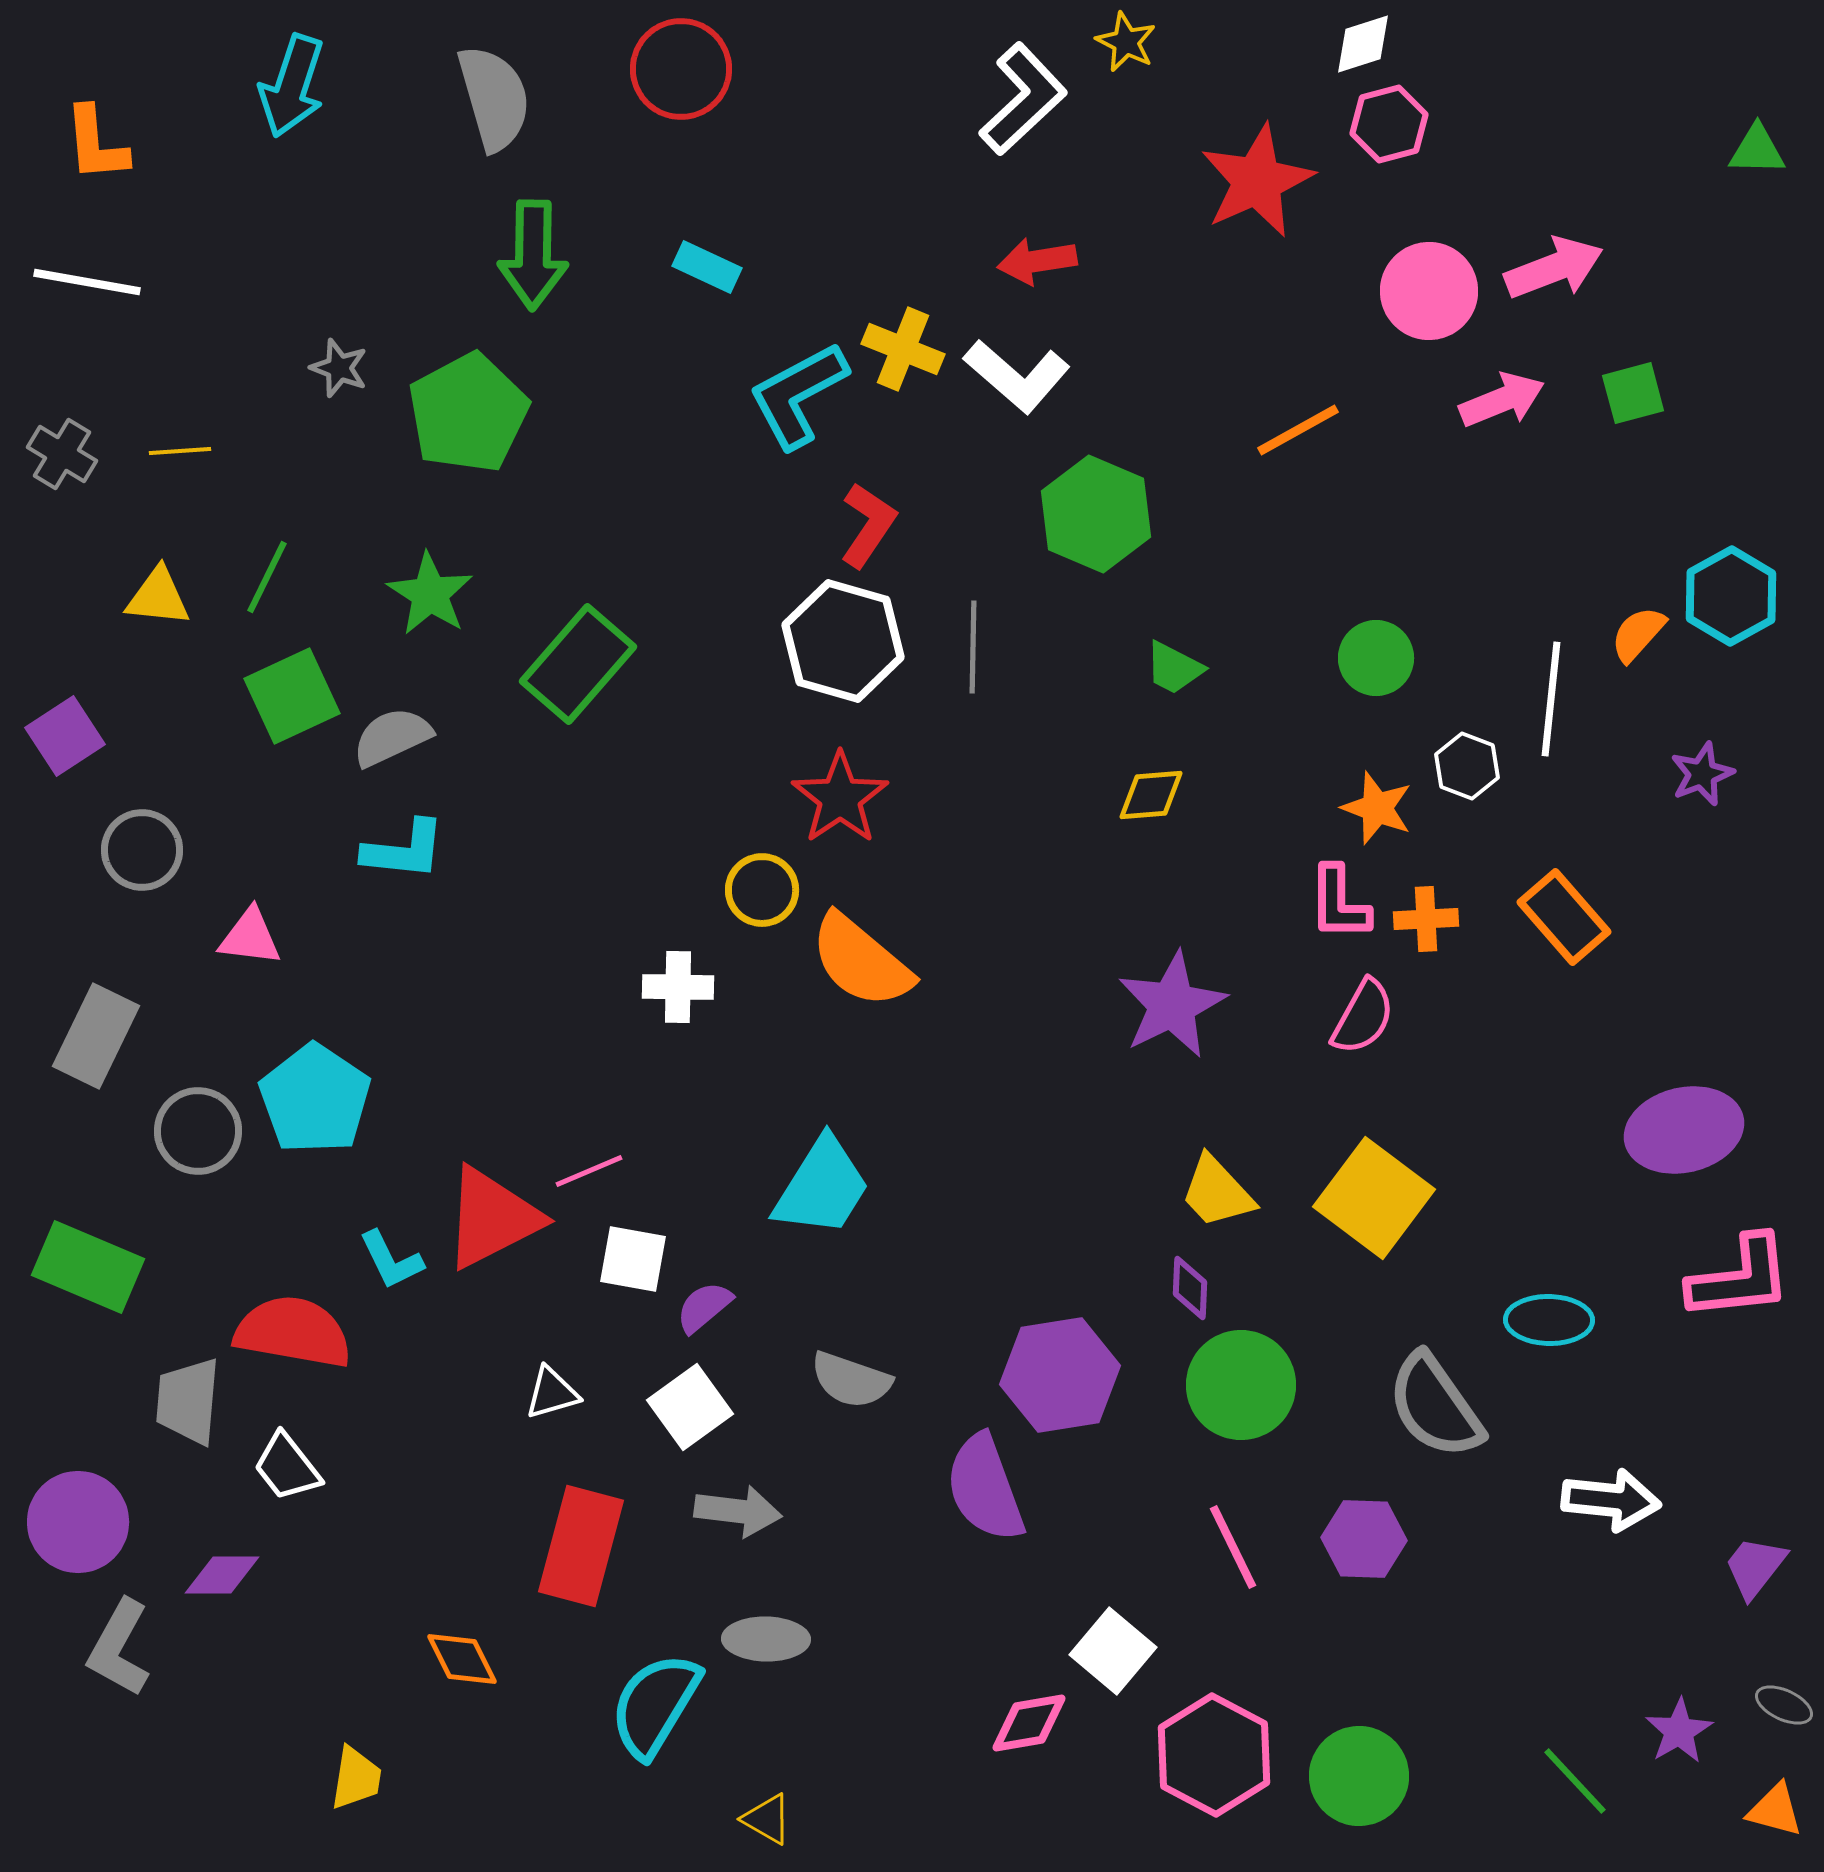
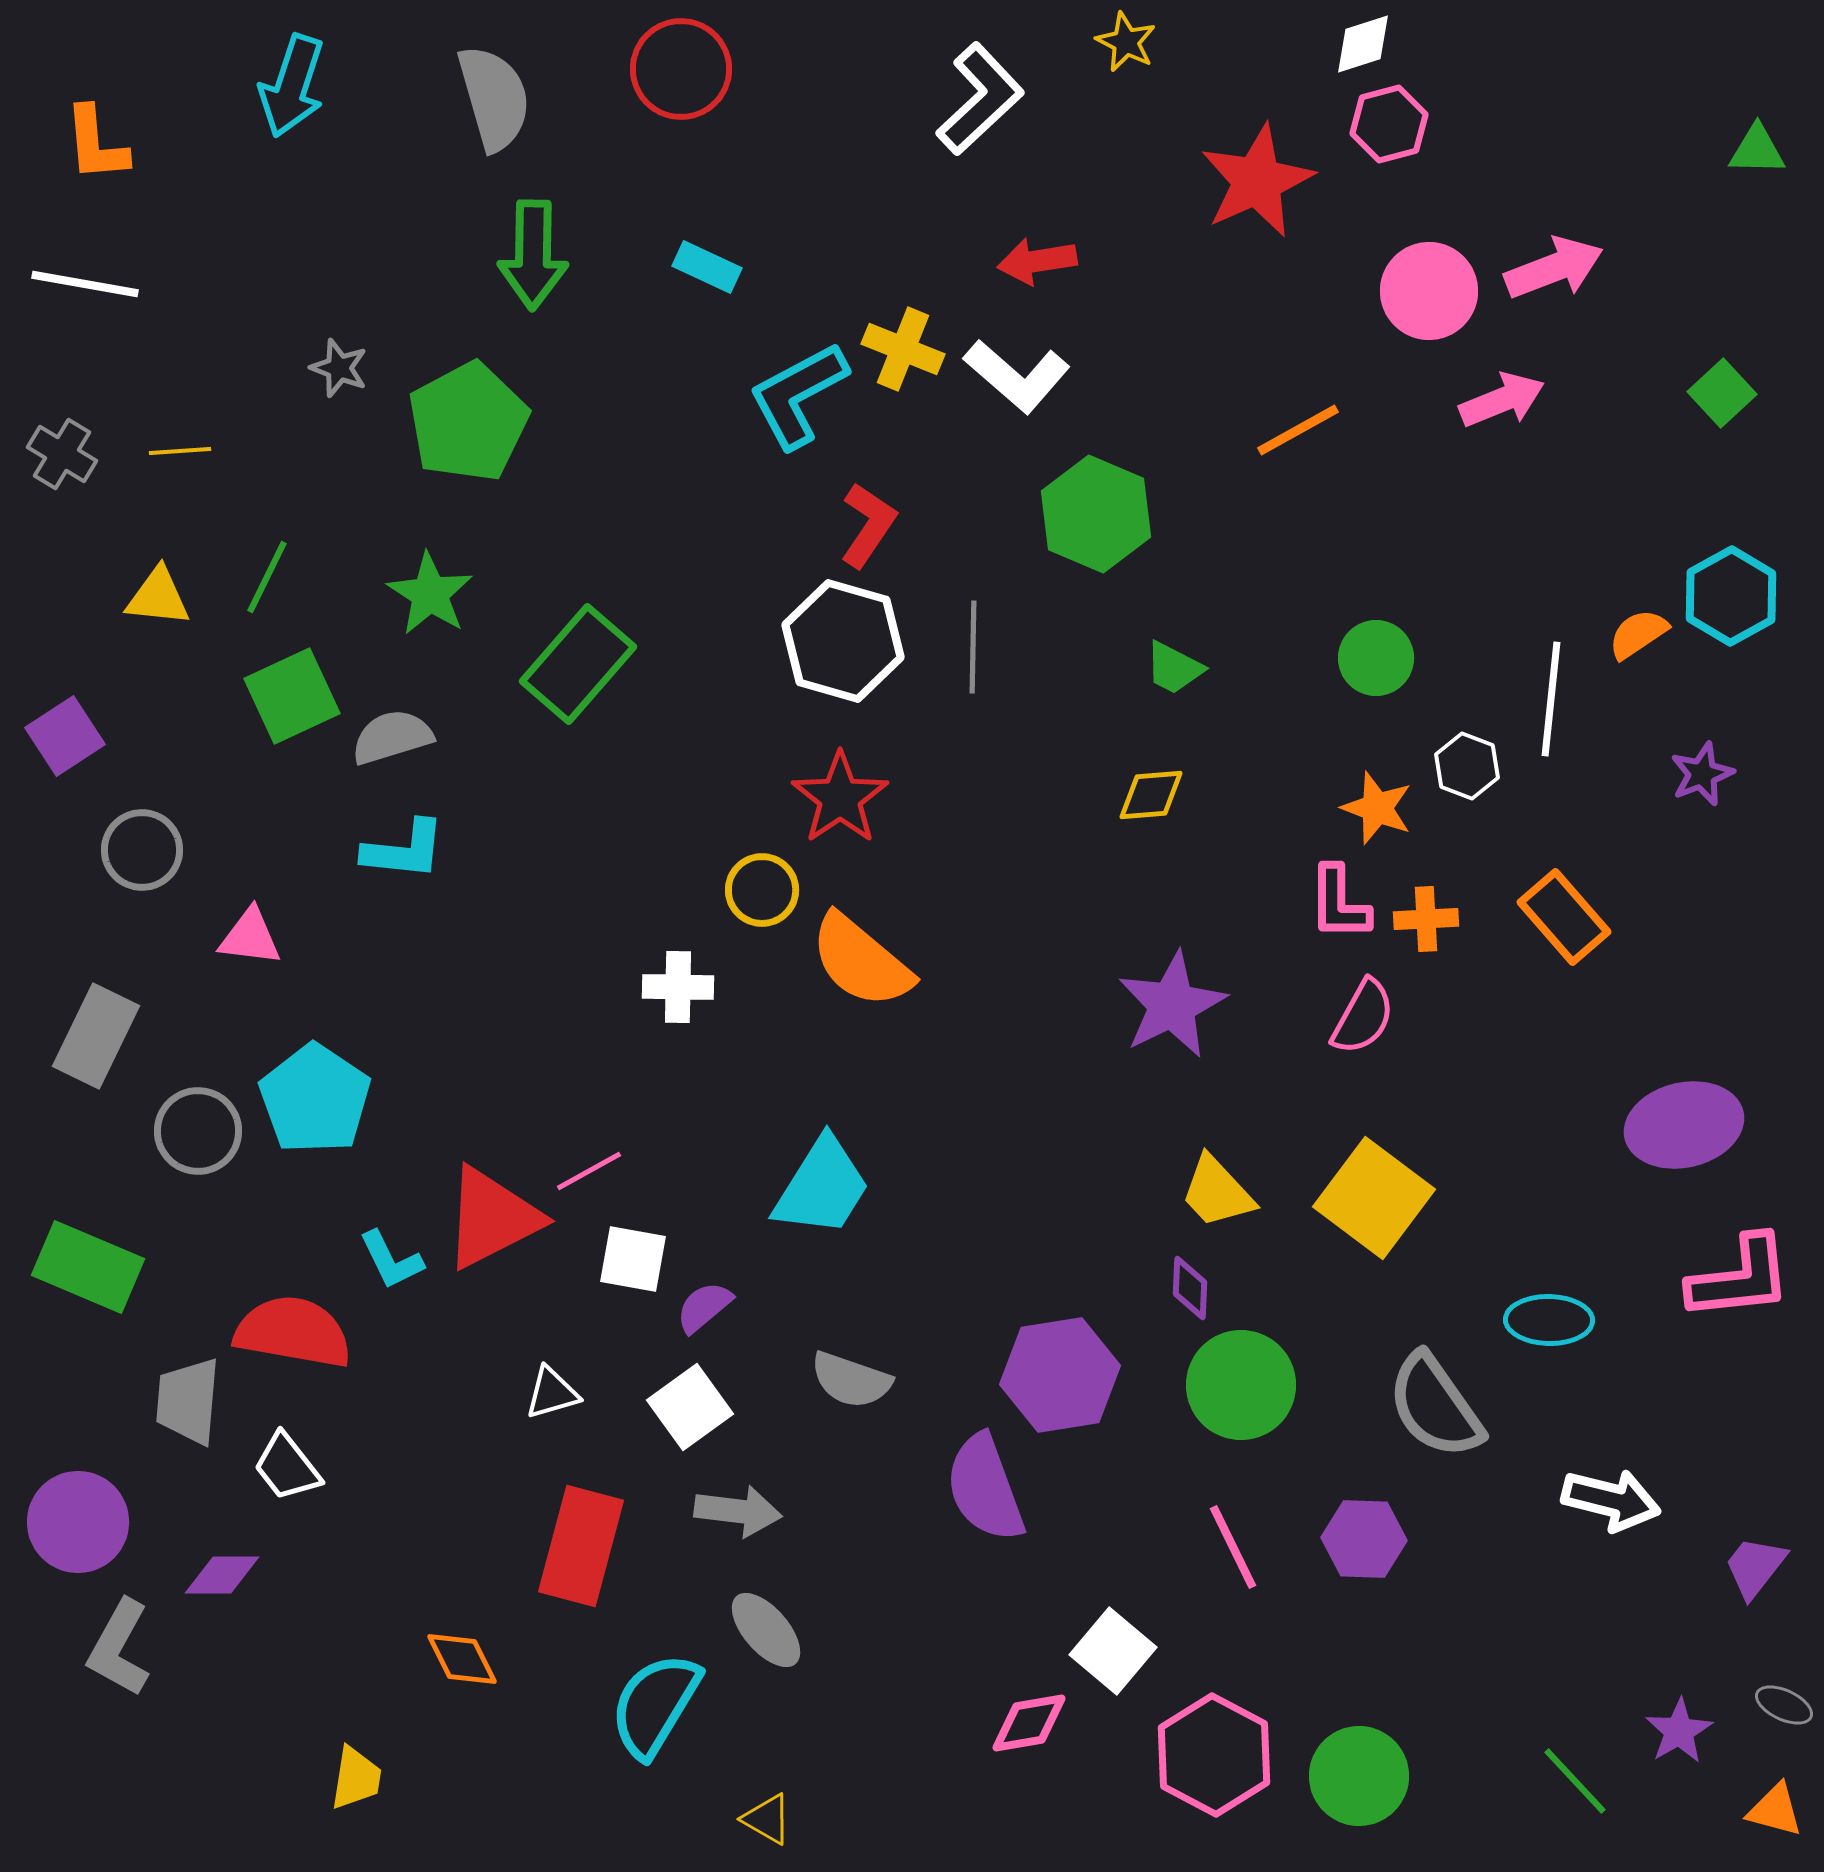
white L-shape at (1023, 99): moved 43 px left
white line at (87, 282): moved 2 px left, 2 px down
green square at (1633, 393): moved 89 px right; rotated 28 degrees counterclockwise
green pentagon at (468, 413): moved 9 px down
orange semicircle at (1638, 634): rotated 14 degrees clockwise
gray semicircle at (392, 737): rotated 8 degrees clockwise
purple ellipse at (1684, 1130): moved 5 px up
pink line at (589, 1171): rotated 6 degrees counterclockwise
white arrow at (1611, 1500): rotated 8 degrees clockwise
gray ellipse at (766, 1639): moved 9 px up; rotated 48 degrees clockwise
